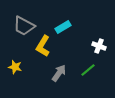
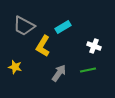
white cross: moved 5 px left
green line: rotated 28 degrees clockwise
